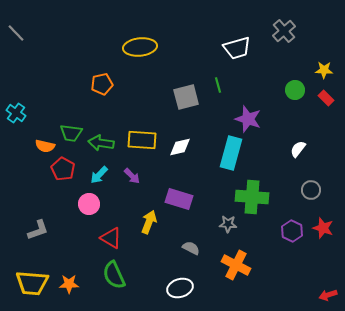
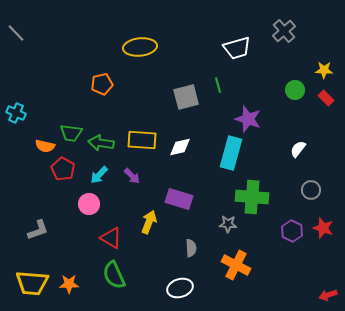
cyan cross: rotated 12 degrees counterclockwise
gray semicircle: rotated 60 degrees clockwise
